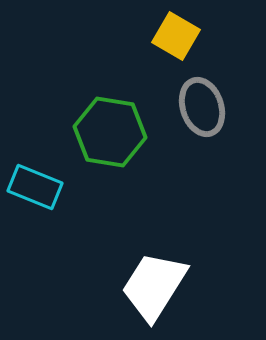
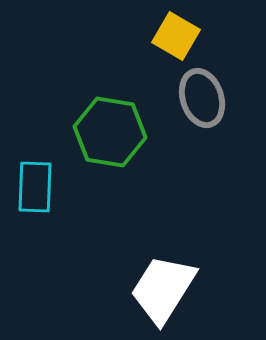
gray ellipse: moved 9 px up
cyan rectangle: rotated 70 degrees clockwise
white trapezoid: moved 9 px right, 3 px down
